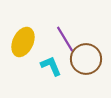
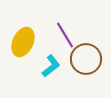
purple line: moved 4 px up
cyan L-shape: rotated 75 degrees clockwise
